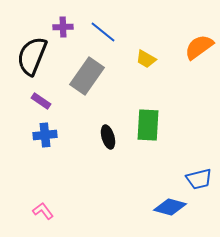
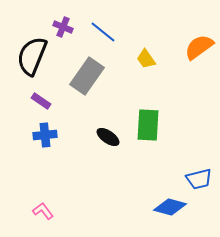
purple cross: rotated 24 degrees clockwise
yellow trapezoid: rotated 25 degrees clockwise
black ellipse: rotated 40 degrees counterclockwise
